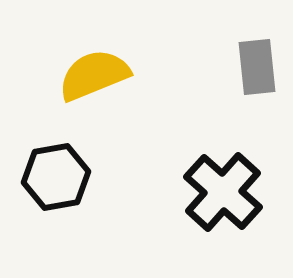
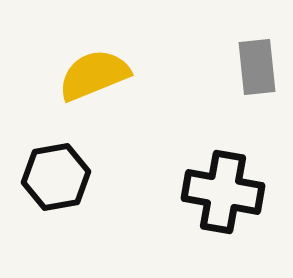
black cross: rotated 32 degrees counterclockwise
